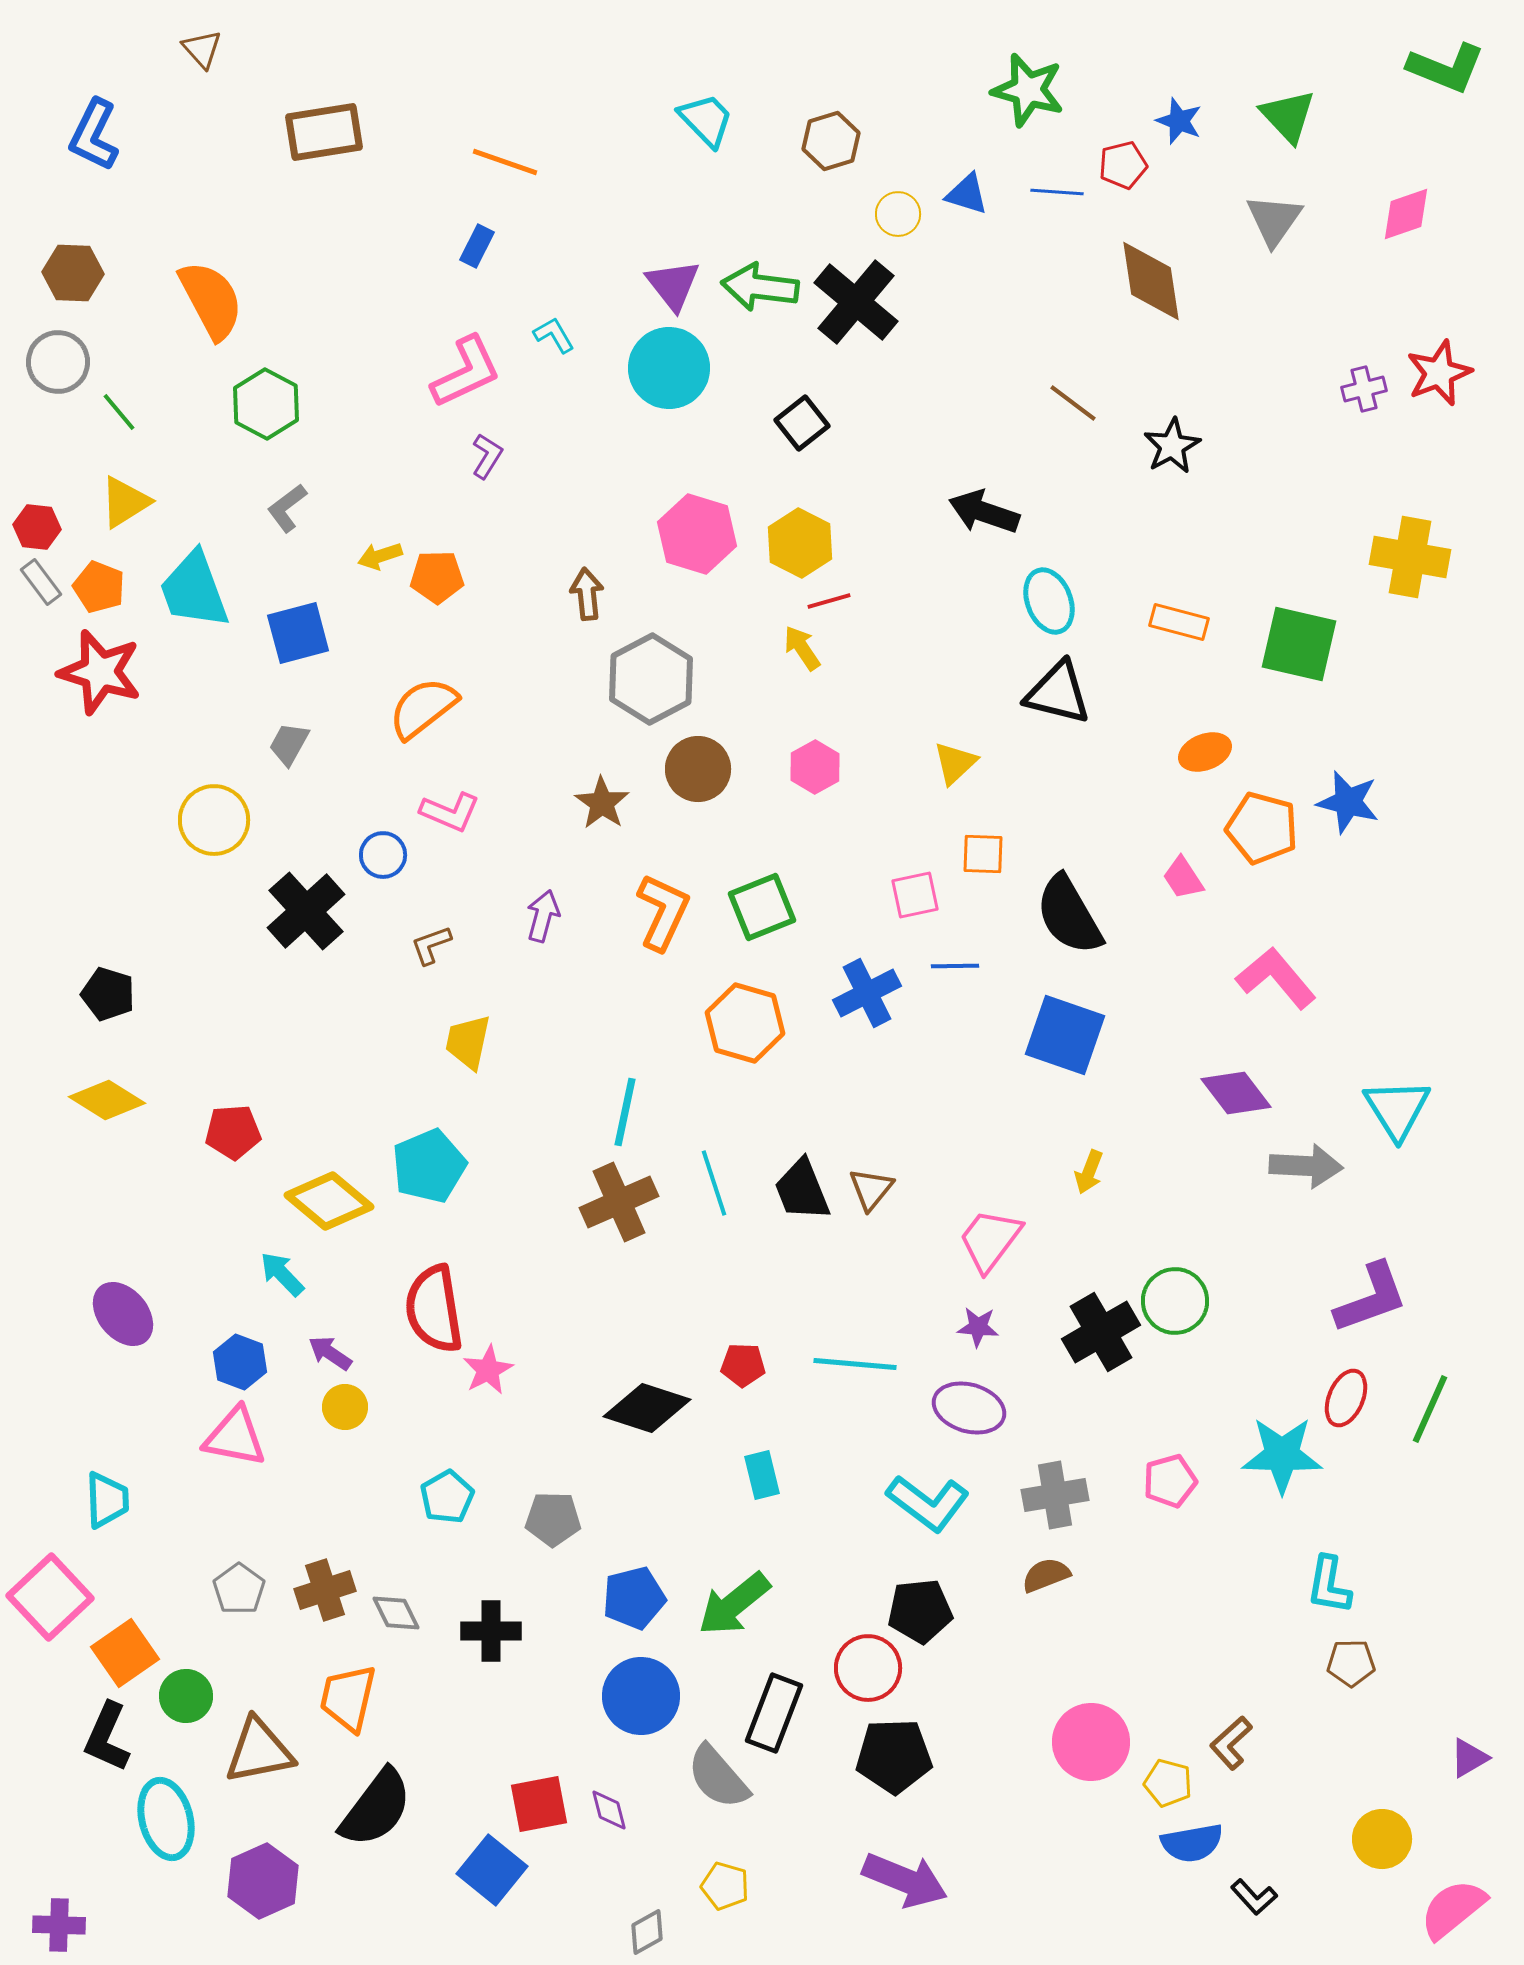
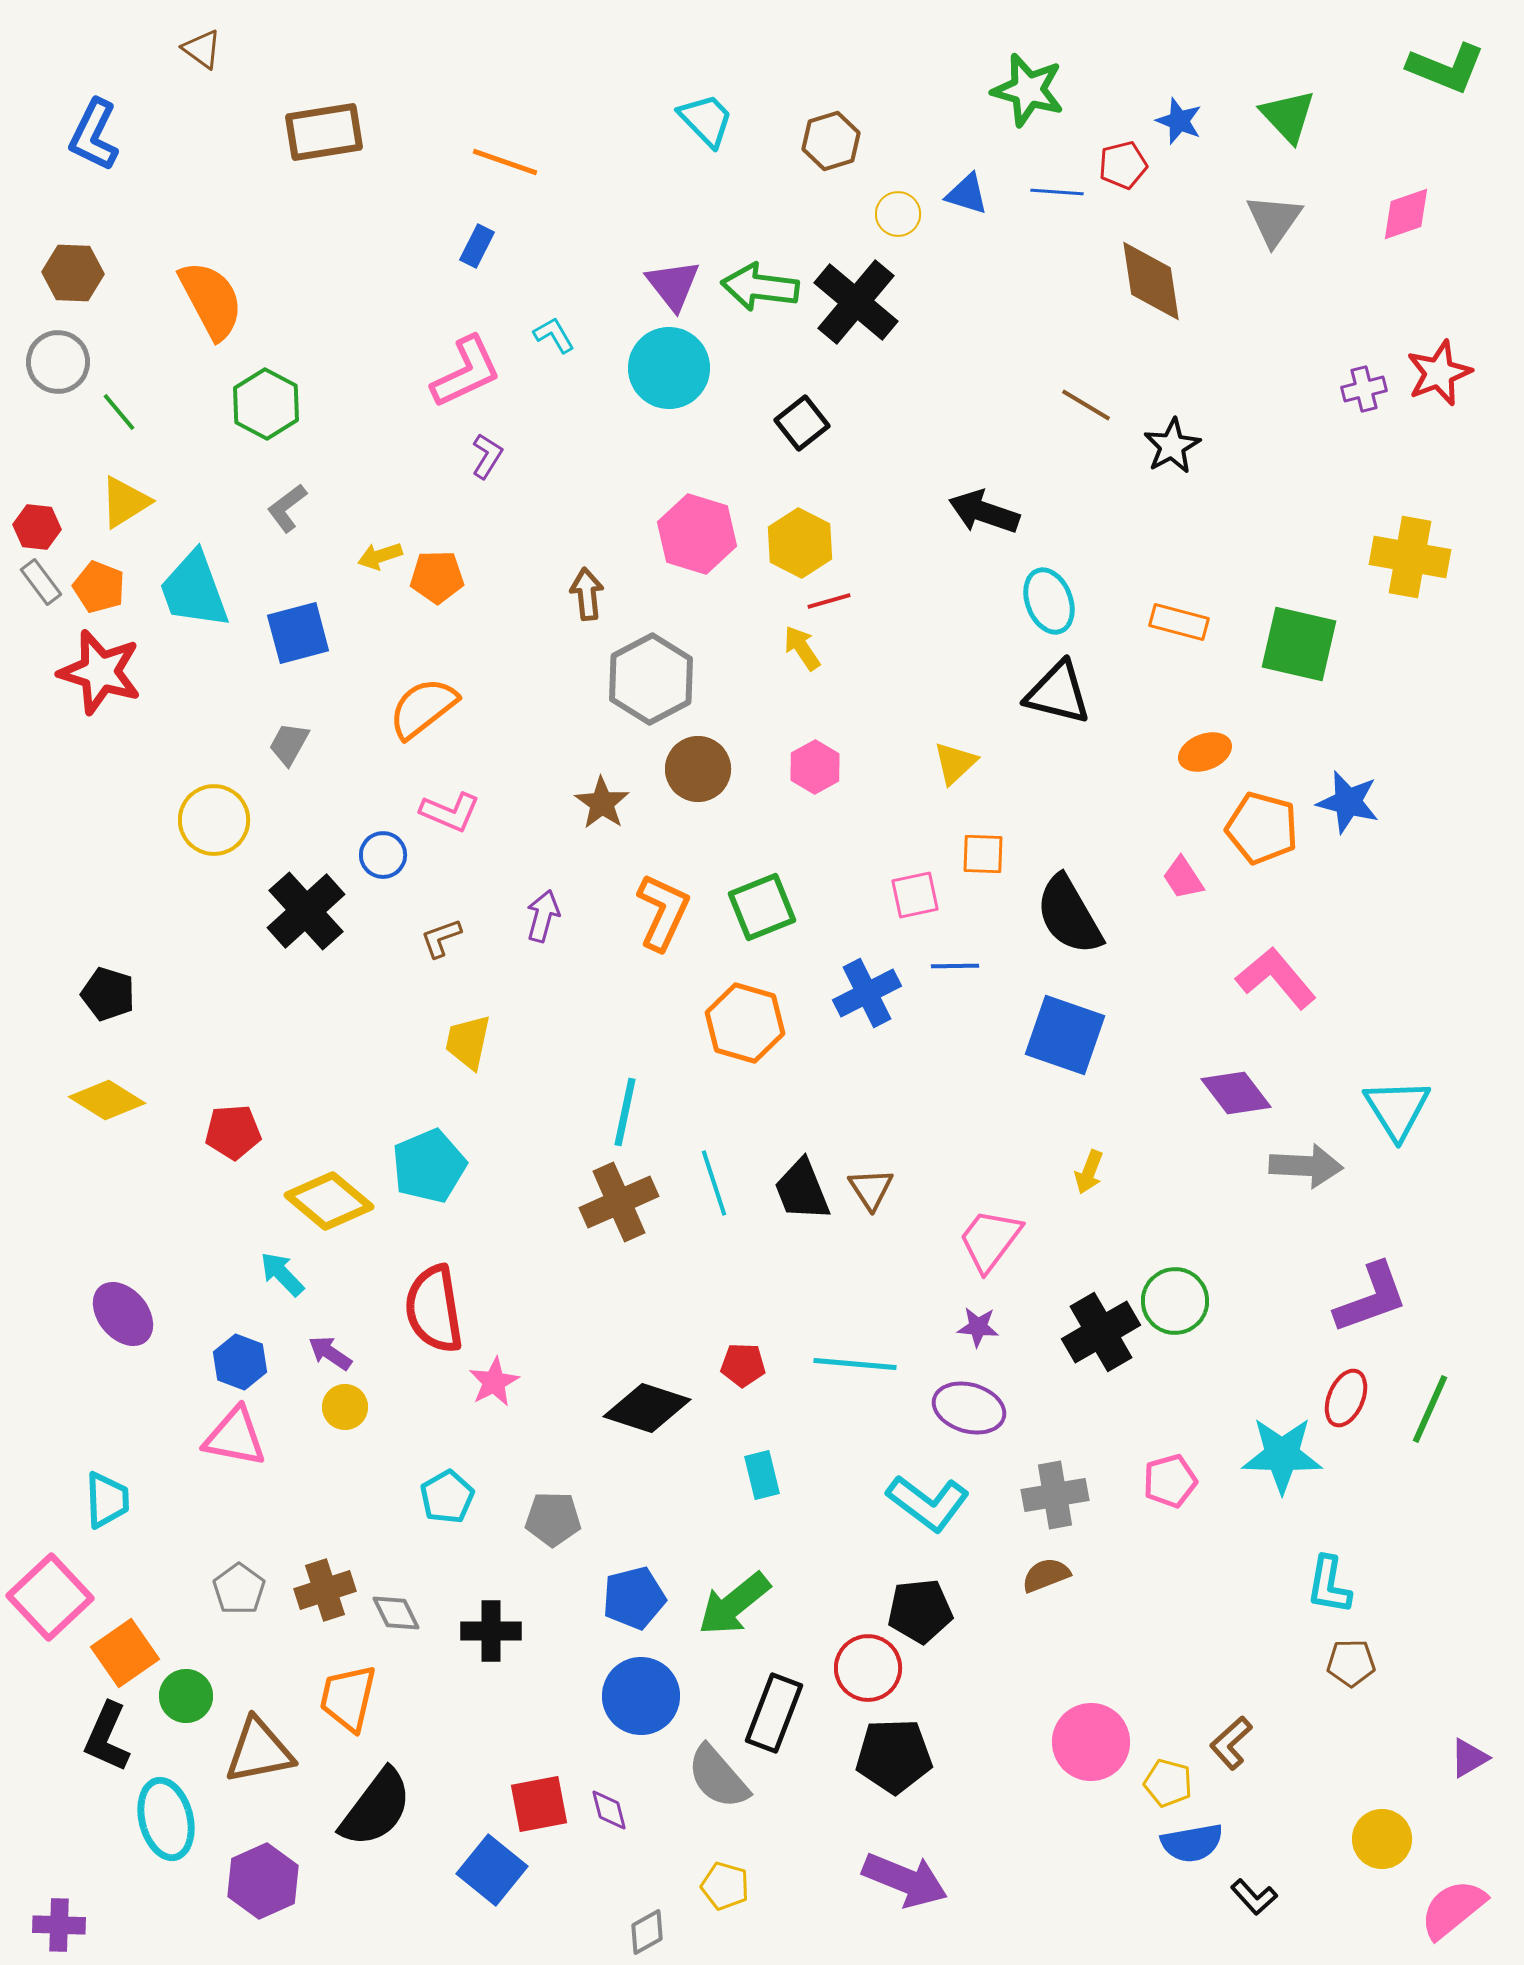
brown triangle at (202, 49): rotated 12 degrees counterclockwise
brown line at (1073, 403): moved 13 px right, 2 px down; rotated 6 degrees counterclockwise
brown L-shape at (431, 945): moved 10 px right, 7 px up
brown triangle at (871, 1189): rotated 12 degrees counterclockwise
pink star at (488, 1370): moved 6 px right, 12 px down
